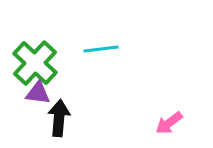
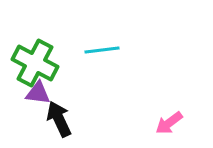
cyan line: moved 1 px right, 1 px down
green cross: rotated 15 degrees counterclockwise
black arrow: moved 1 px down; rotated 30 degrees counterclockwise
